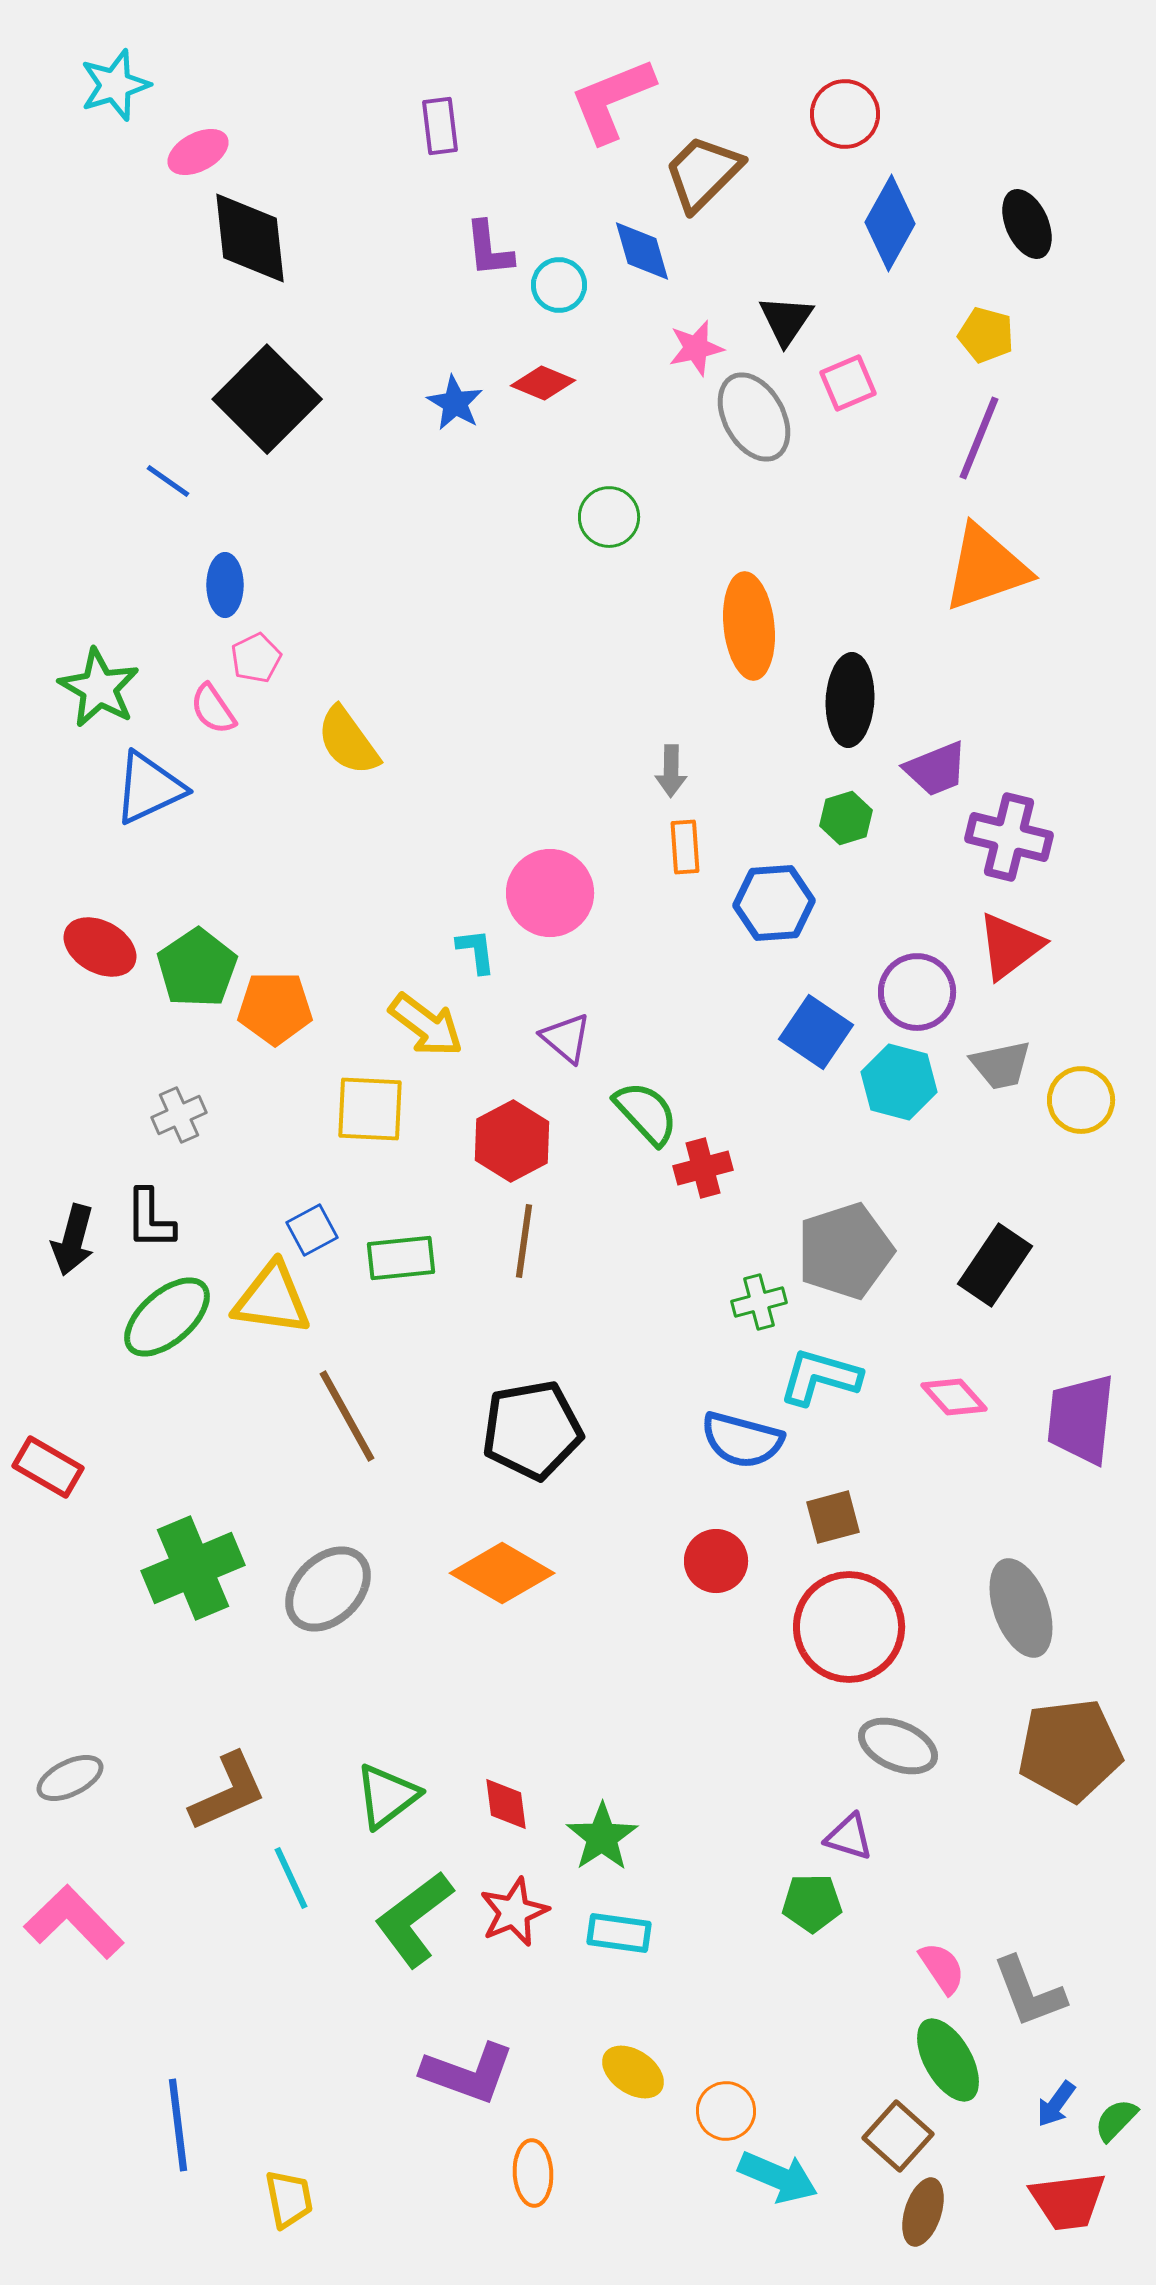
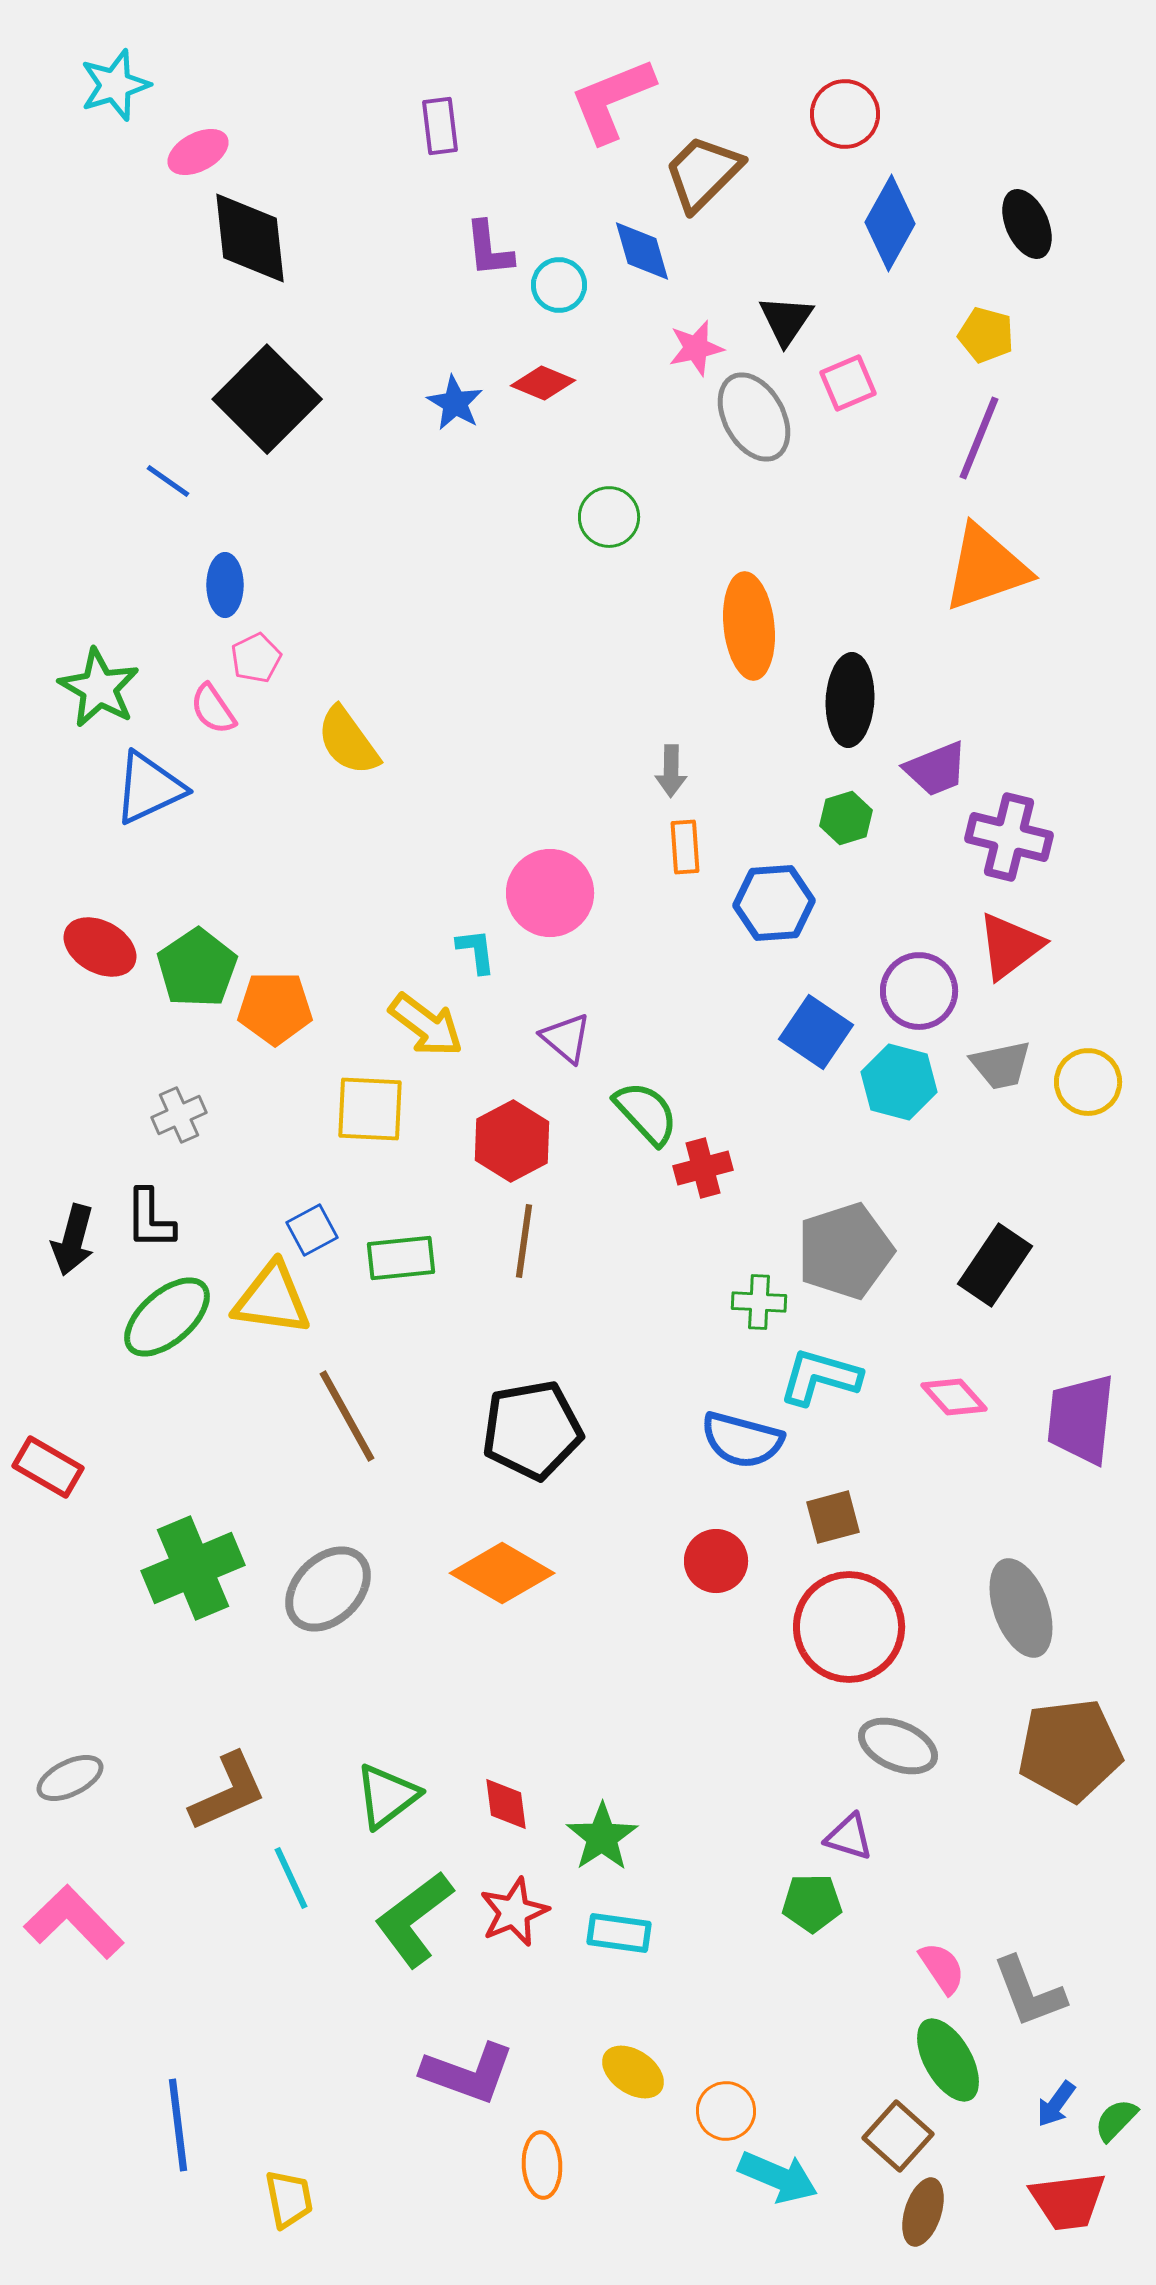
purple circle at (917, 992): moved 2 px right, 1 px up
yellow circle at (1081, 1100): moved 7 px right, 18 px up
green cross at (759, 1302): rotated 18 degrees clockwise
orange ellipse at (533, 2173): moved 9 px right, 8 px up
